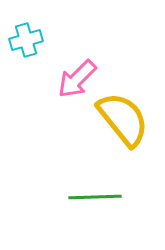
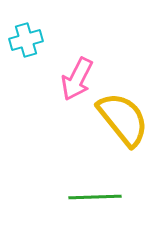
pink arrow: rotated 18 degrees counterclockwise
